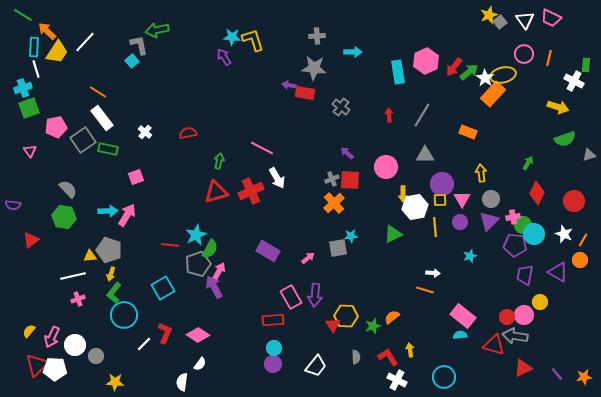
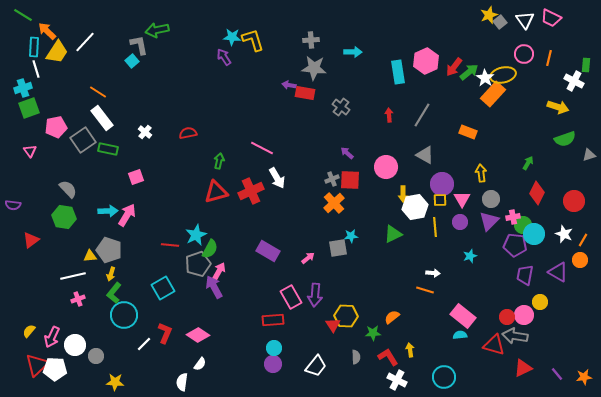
gray cross at (317, 36): moved 6 px left, 4 px down
gray triangle at (425, 155): rotated 30 degrees clockwise
green star at (373, 326): moved 7 px down; rotated 14 degrees clockwise
